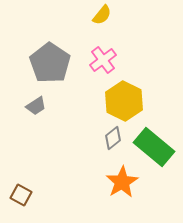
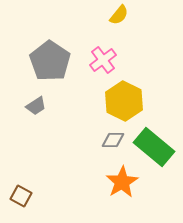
yellow semicircle: moved 17 px right
gray pentagon: moved 2 px up
gray diamond: moved 2 px down; rotated 40 degrees clockwise
brown square: moved 1 px down
